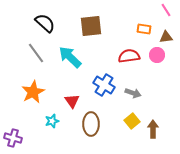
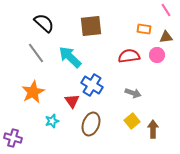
black semicircle: moved 1 px left
blue cross: moved 12 px left
brown ellipse: rotated 20 degrees clockwise
